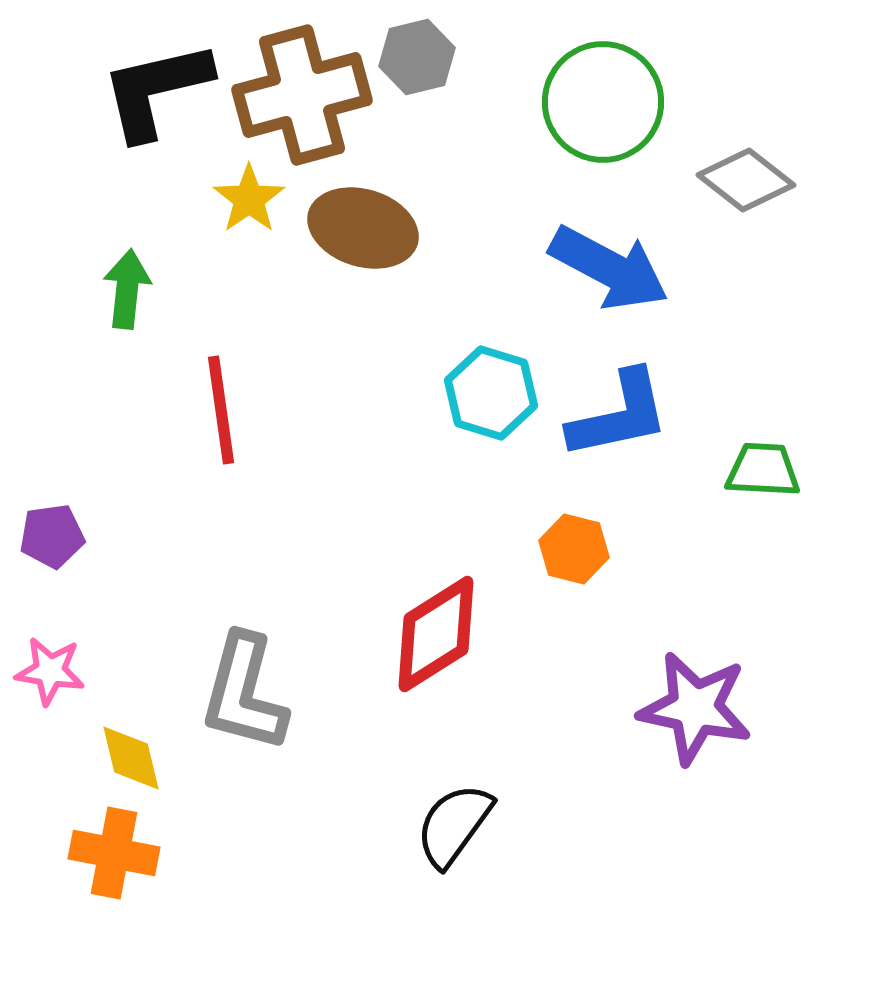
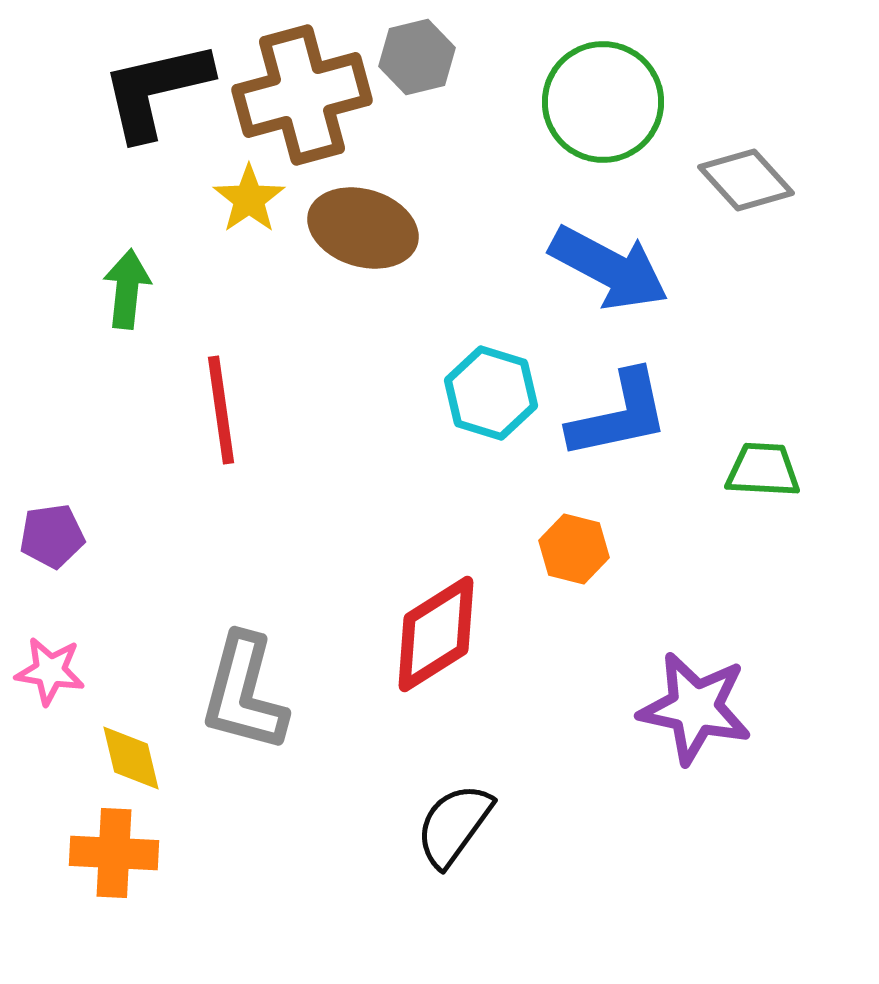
gray diamond: rotated 10 degrees clockwise
orange cross: rotated 8 degrees counterclockwise
